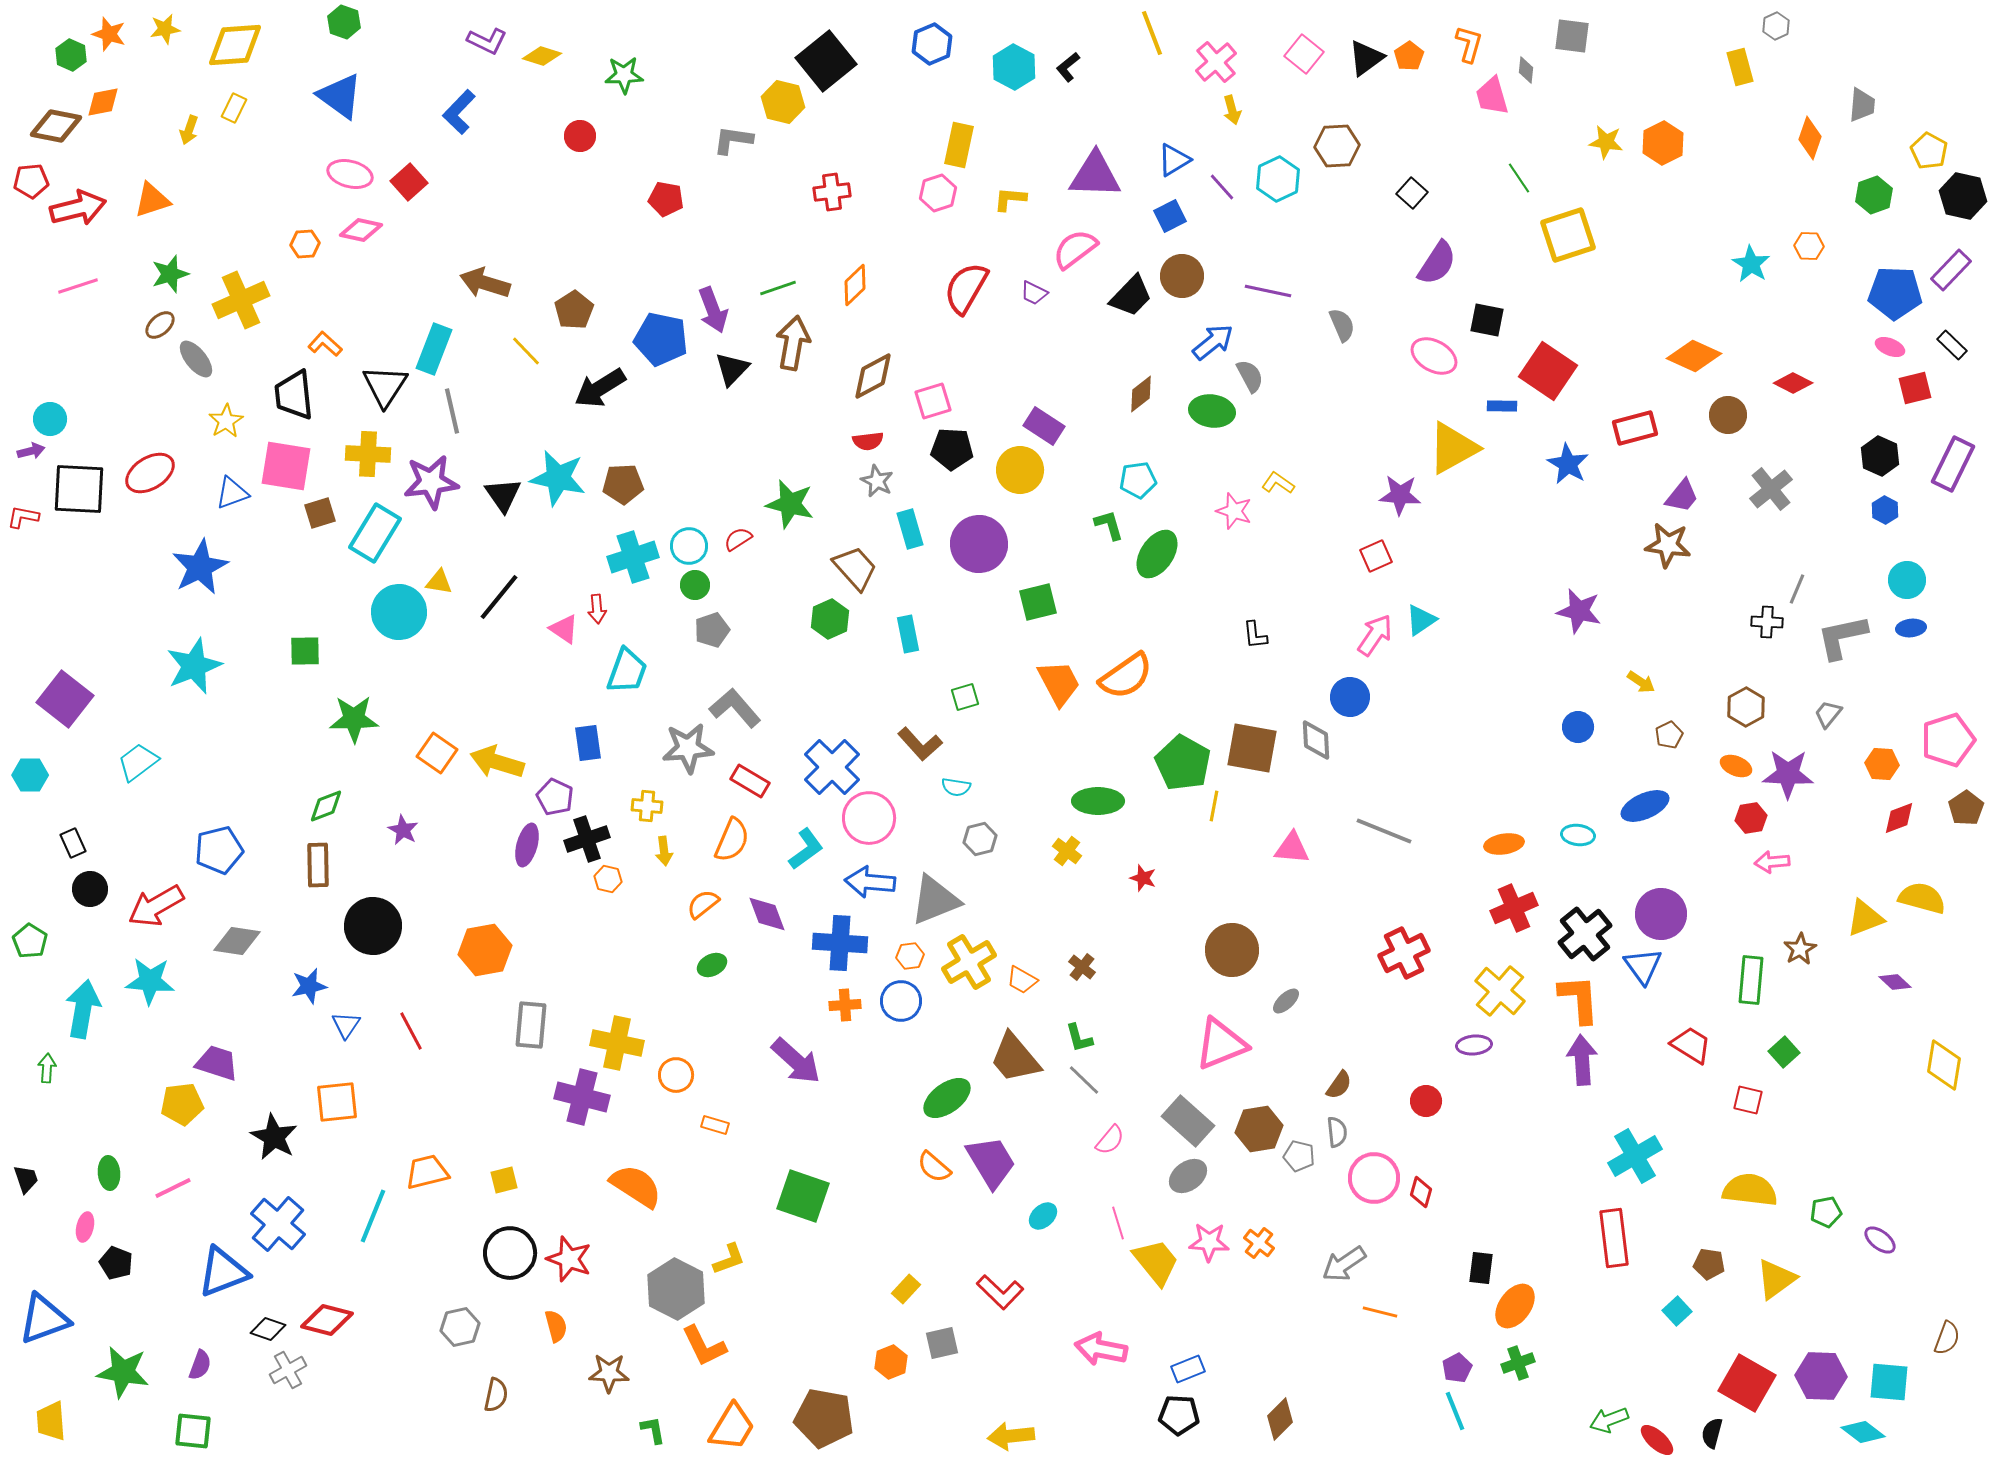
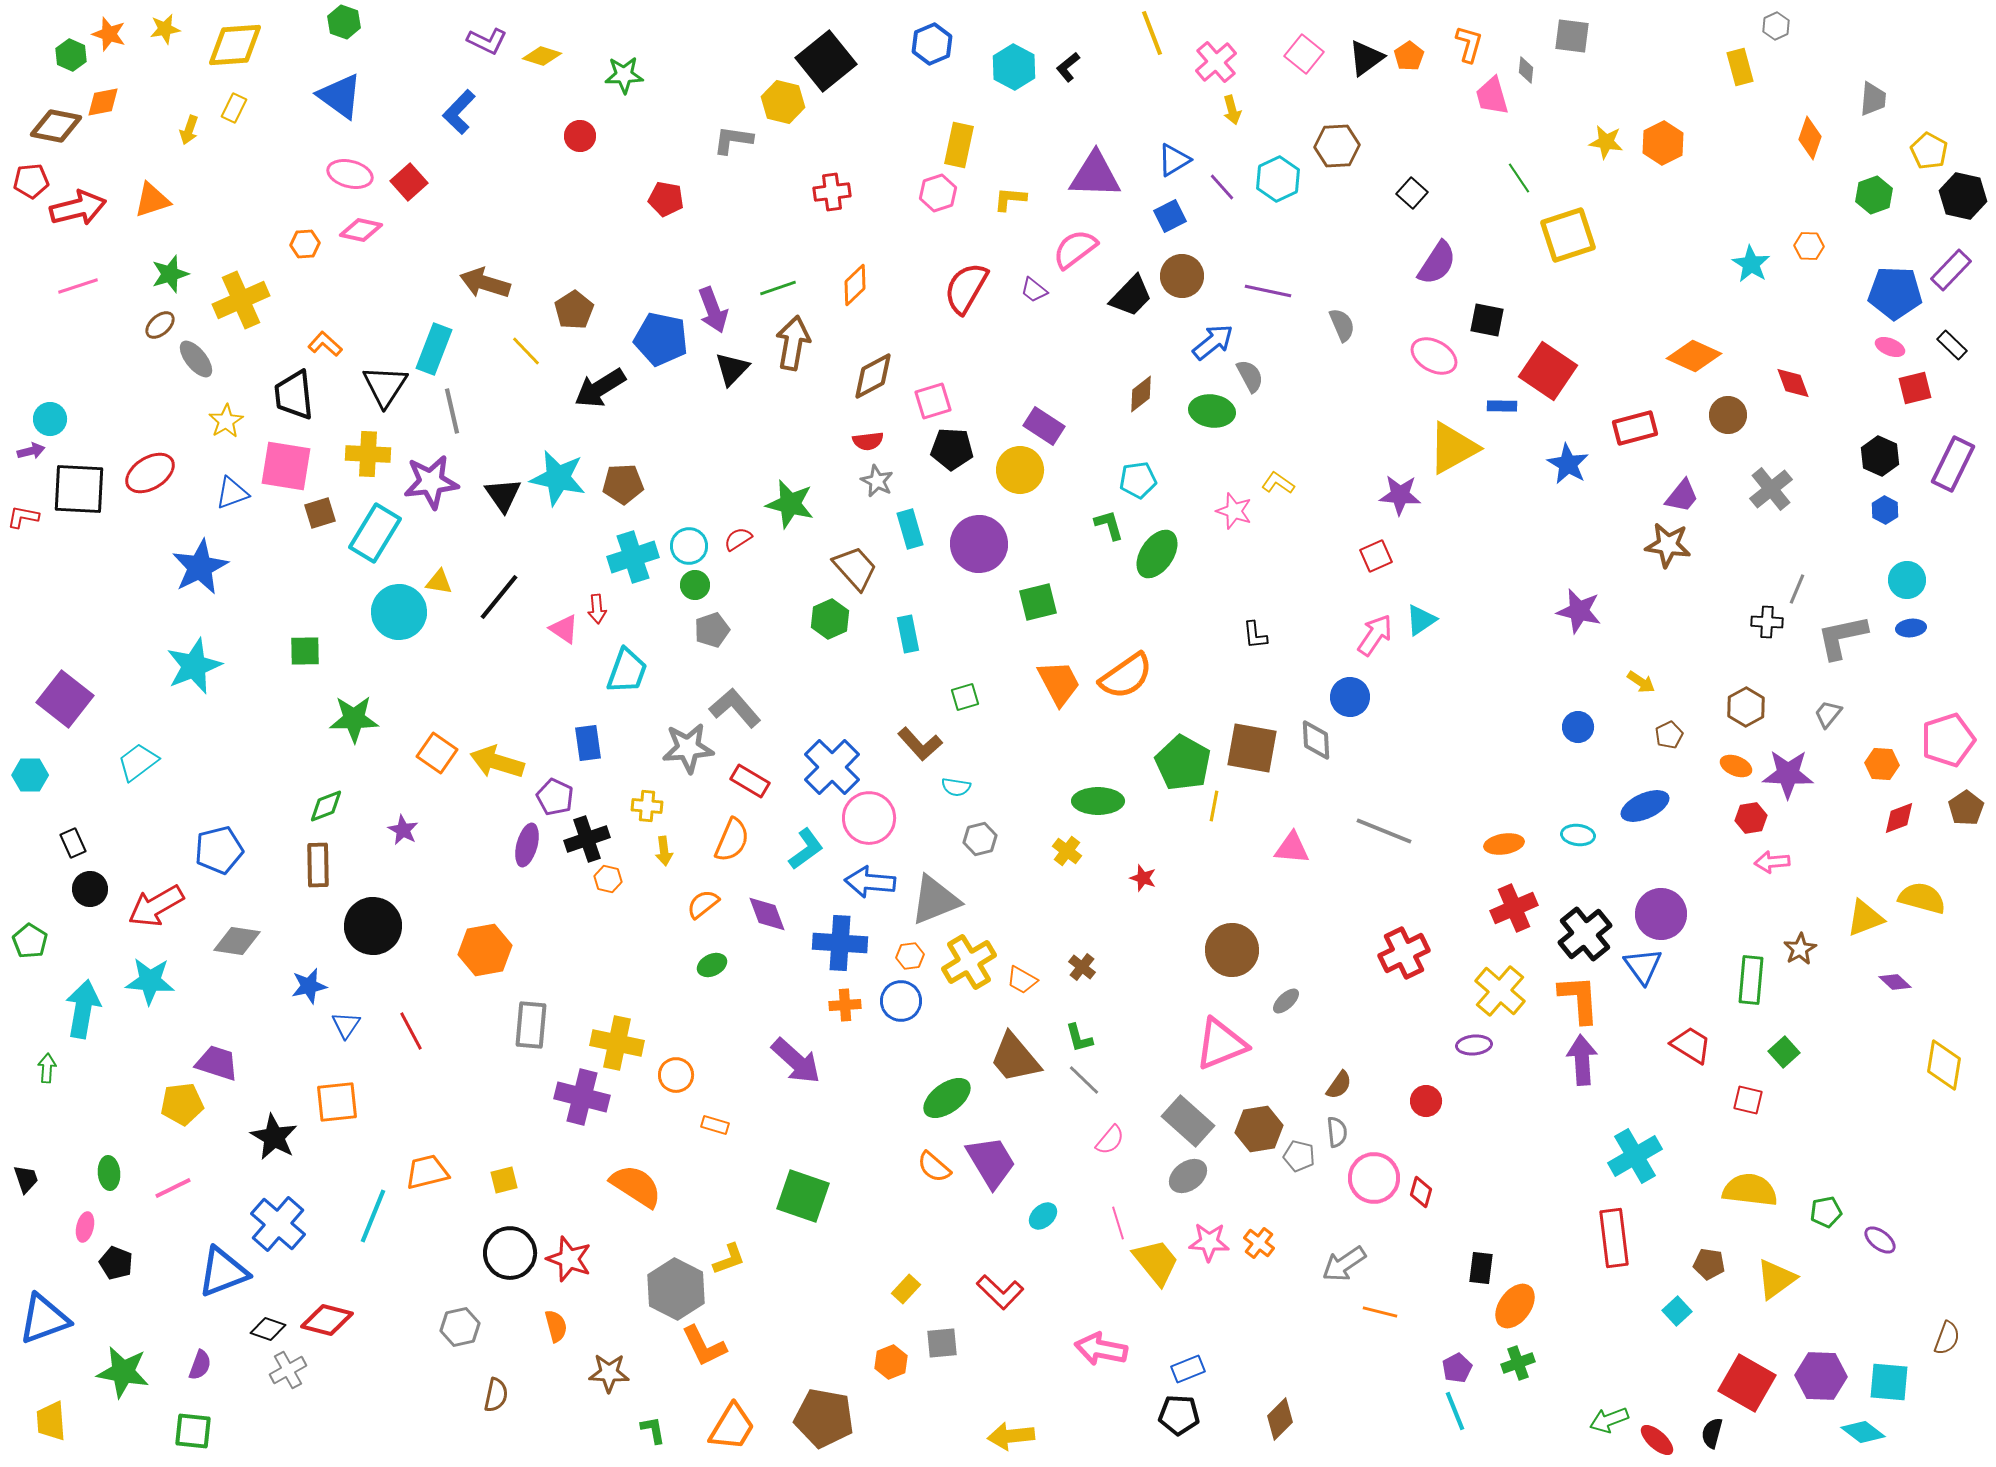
gray trapezoid at (1862, 105): moved 11 px right, 6 px up
purple trapezoid at (1034, 293): moved 3 px up; rotated 12 degrees clockwise
red diamond at (1793, 383): rotated 42 degrees clockwise
gray square at (942, 1343): rotated 8 degrees clockwise
